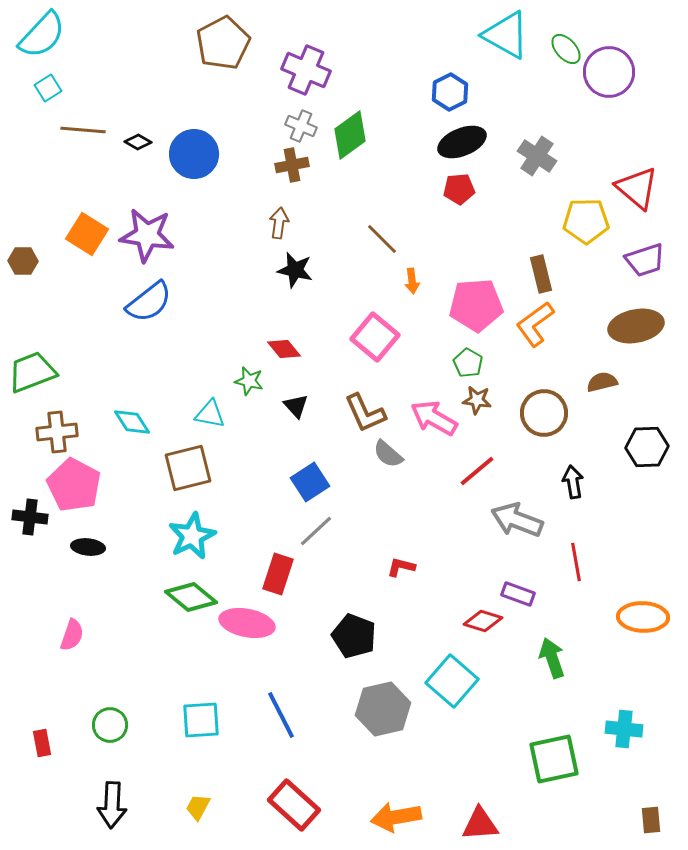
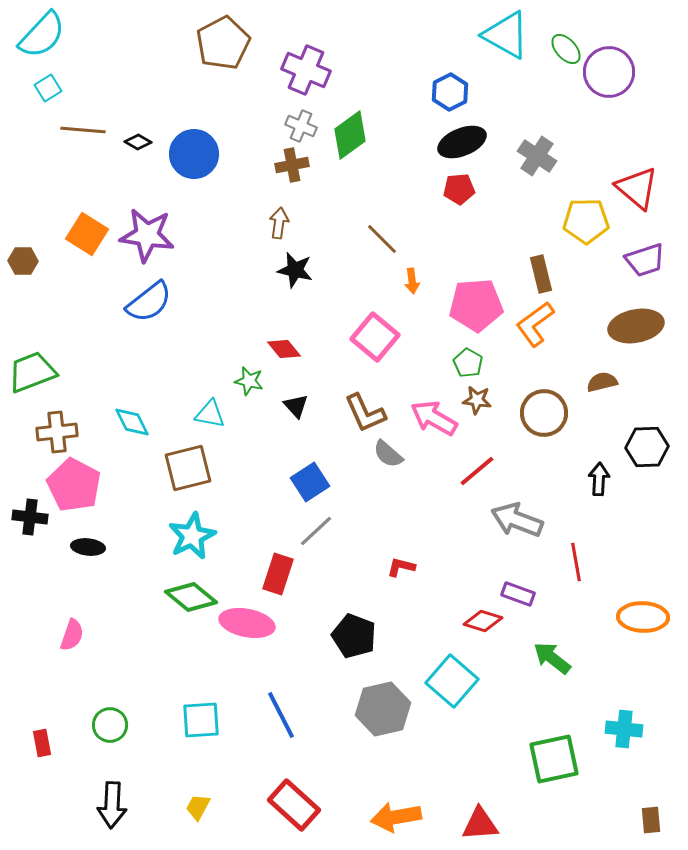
cyan diamond at (132, 422): rotated 6 degrees clockwise
black arrow at (573, 482): moved 26 px right, 3 px up; rotated 12 degrees clockwise
green arrow at (552, 658): rotated 33 degrees counterclockwise
